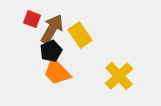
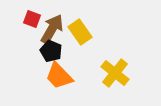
yellow rectangle: moved 3 px up
black pentagon: rotated 25 degrees counterclockwise
orange trapezoid: moved 2 px right, 4 px down
yellow cross: moved 4 px left, 3 px up; rotated 8 degrees counterclockwise
